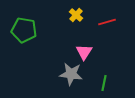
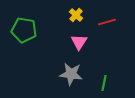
pink triangle: moved 5 px left, 10 px up
